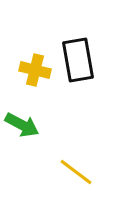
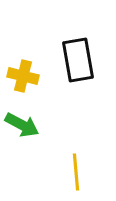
yellow cross: moved 12 px left, 6 px down
yellow line: rotated 48 degrees clockwise
